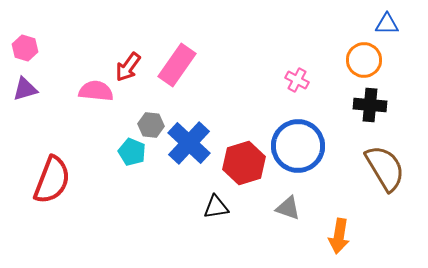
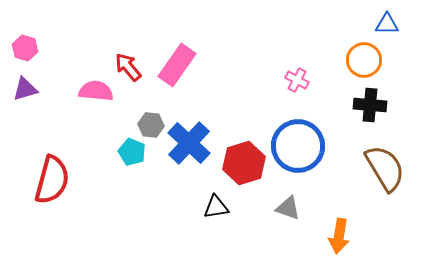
red arrow: rotated 104 degrees clockwise
red semicircle: rotated 6 degrees counterclockwise
